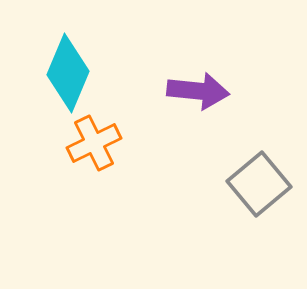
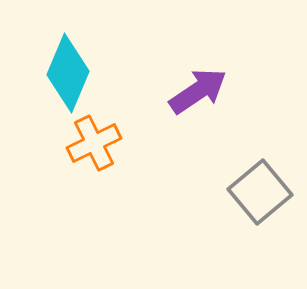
purple arrow: rotated 40 degrees counterclockwise
gray square: moved 1 px right, 8 px down
